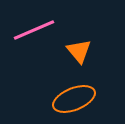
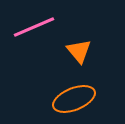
pink line: moved 3 px up
